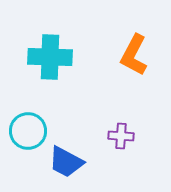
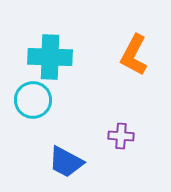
cyan circle: moved 5 px right, 31 px up
